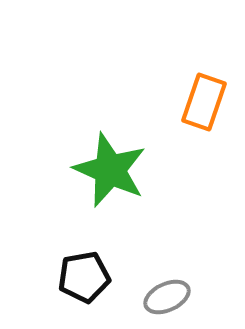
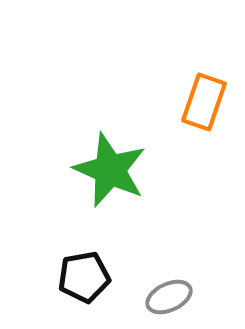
gray ellipse: moved 2 px right
